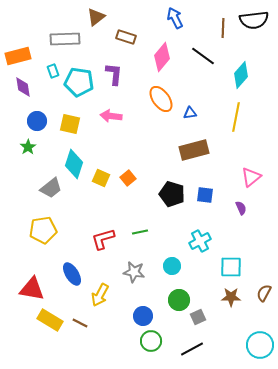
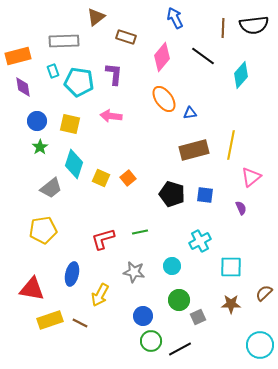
black semicircle at (254, 20): moved 5 px down
gray rectangle at (65, 39): moved 1 px left, 2 px down
orange ellipse at (161, 99): moved 3 px right
yellow line at (236, 117): moved 5 px left, 28 px down
green star at (28, 147): moved 12 px right
blue ellipse at (72, 274): rotated 45 degrees clockwise
brown semicircle at (264, 293): rotated 18 degrees clockwise
brown star at (231, 297): moved 7 px down
yellow rectangle at (50, 320): rotated 50 degrees counterclockwise
black line at (192, 349): moved 12 px left
